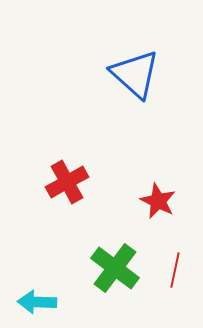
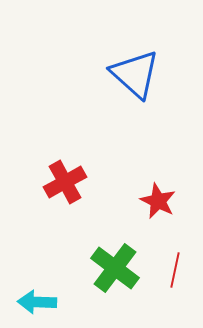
red cross: moved 2 px left
